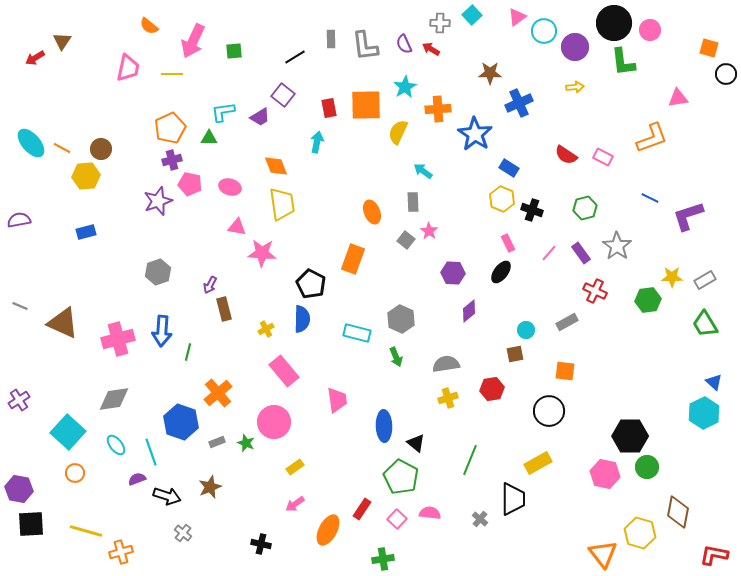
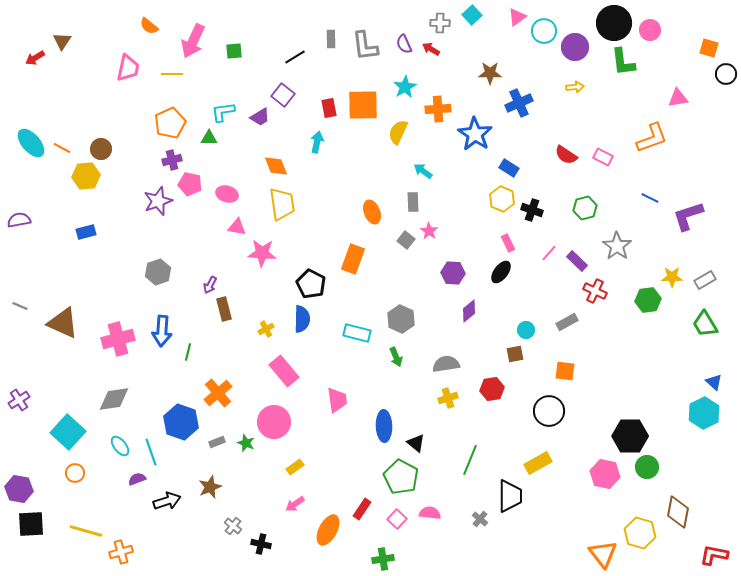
orange square at (366, 105): moved 3 px left
orange pentagon at (170, 128): moved 5 px up
pink ellipse at (230, 187): moved 3 px left, 7 px down
purple rectangle at (581, 253): moved 4 px left, 8 px down; rotated 10 degrees counterclockwise
cyan ellipse at (116, 445): moved 4 px right, 1 px down
black arrow at (167, 496): moved 5 px down; rotated 36 degrees counterclockwise
black trapezoid at (513, 499): moved 3 px left, 3 px up
gray cross at (183, 533): moved 50 px right, 7 px up
